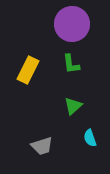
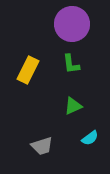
green triangle: rotated 18 degrees clockwise
cyan semicircle: rotated 108 degrees counterclockwise
